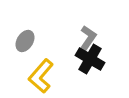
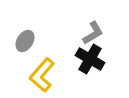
gray L-shape: moved 5 px right, 5 px up; rotated 25 degrees clockwise
yellow L-shape: moved 1 px right, 1 px up
